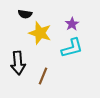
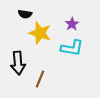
cyan L-shape: rotated 25 degrees clockwise
brown line: moved 3 px left, 3 px down
